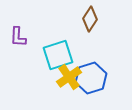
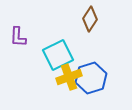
cyan square: rotated 8 degrees counterclockwise
yellow cross: rotated 15 degrees clockwise
